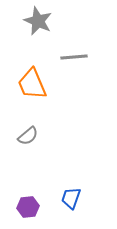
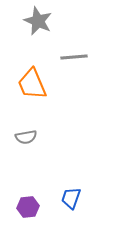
gray semicircle: moved 2 px left, 1 px down; rotated 30 degrees clockwise
